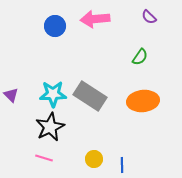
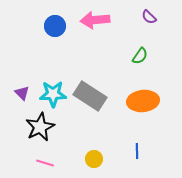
pink arrow: moved 1 px down
green semicircle: moved 1 px up
purple triangle: moved 11 px right, 2 px up
black star: moved 10 px left
pink line: moved 1 px right, 5 px down
blue line: moved 15 px right, 14 px up
